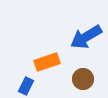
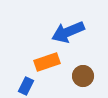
blue arrow: moved 18 px left, 5 px up; rotated 8 degrees clockwise
brown circle: moved 3 px up
